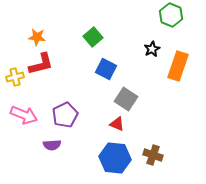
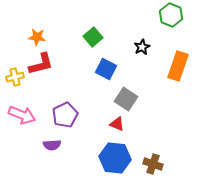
black star: moved 10 px left, 2 px up
pink arrow: moved 2 px left
brown cross: moved 9 px down
